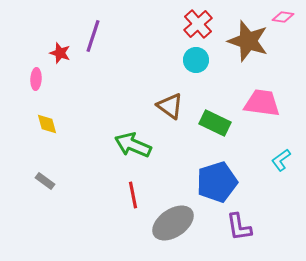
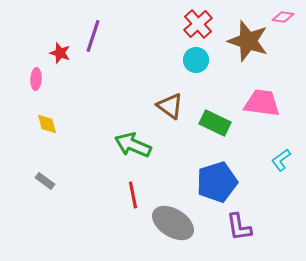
gray ellipse: rotated 66 degrees clockwise
